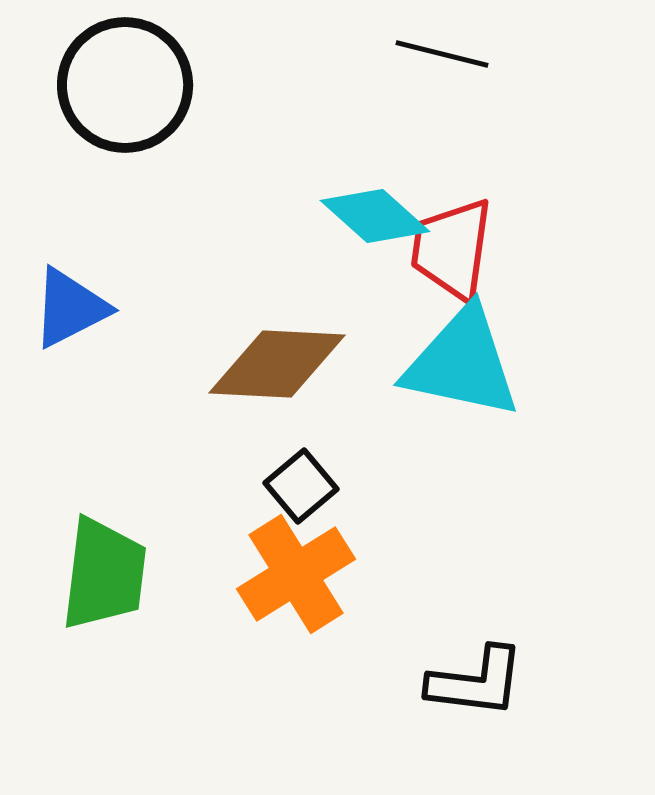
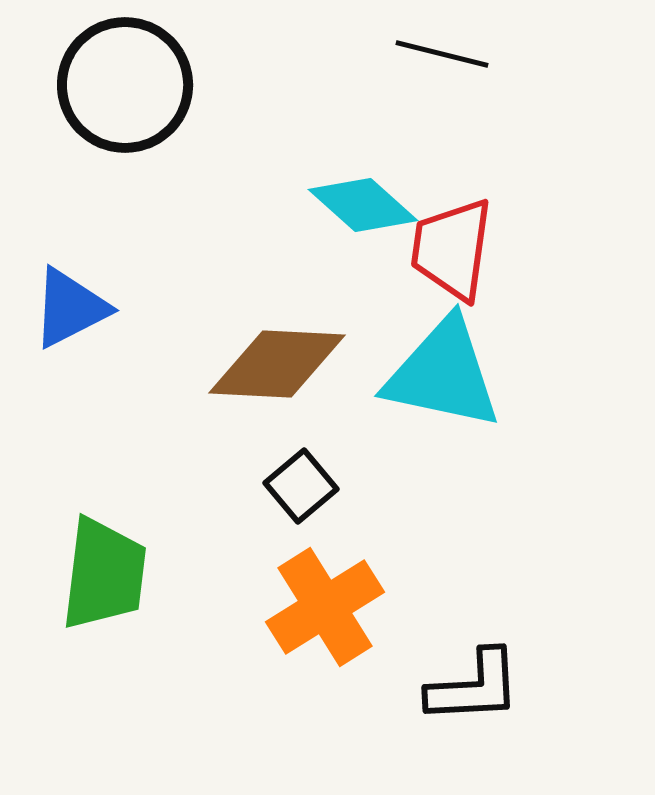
cyan diamond: moved 12 px left, 11 px up
cyan triangle: moved 19 px left, 11 px down
orange cross: moved 29 px right, 33 px down
black L-shape: moved 2 px left, 5 px down; rotated 10 degrees counterclockwise
